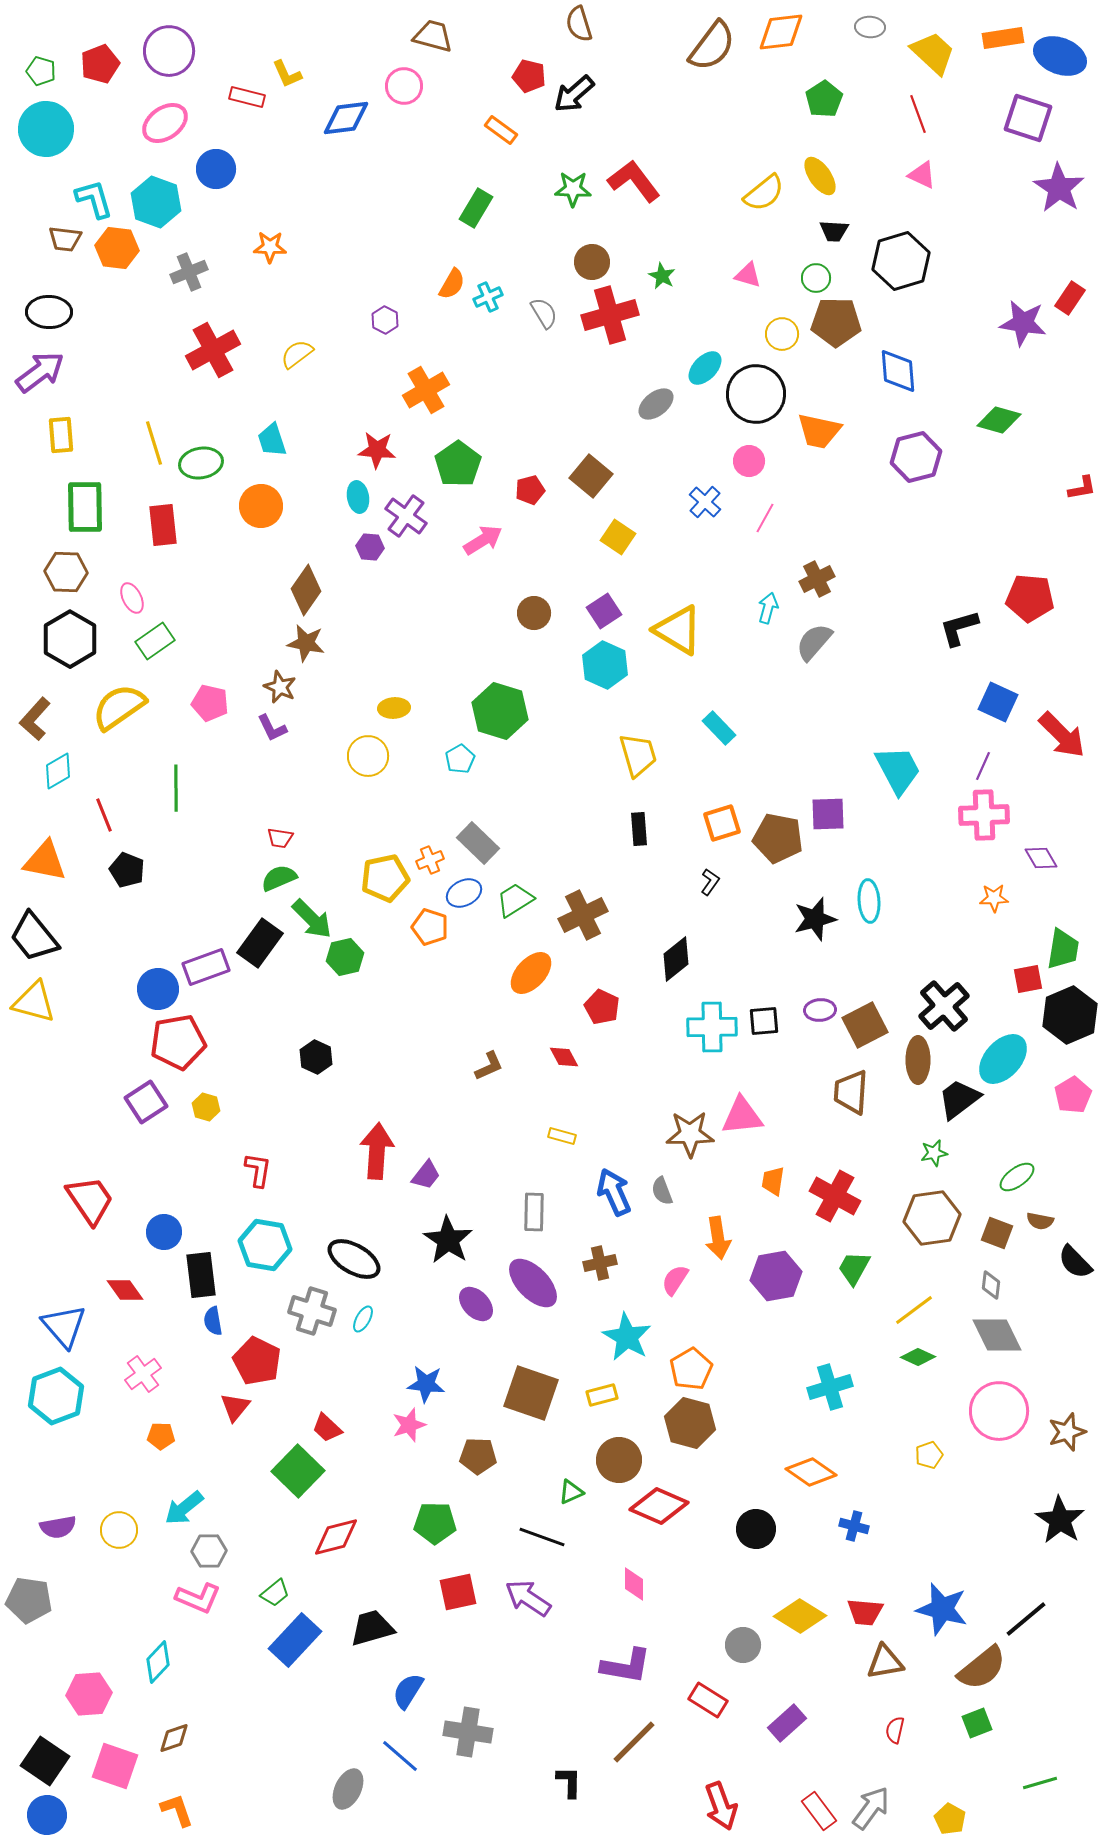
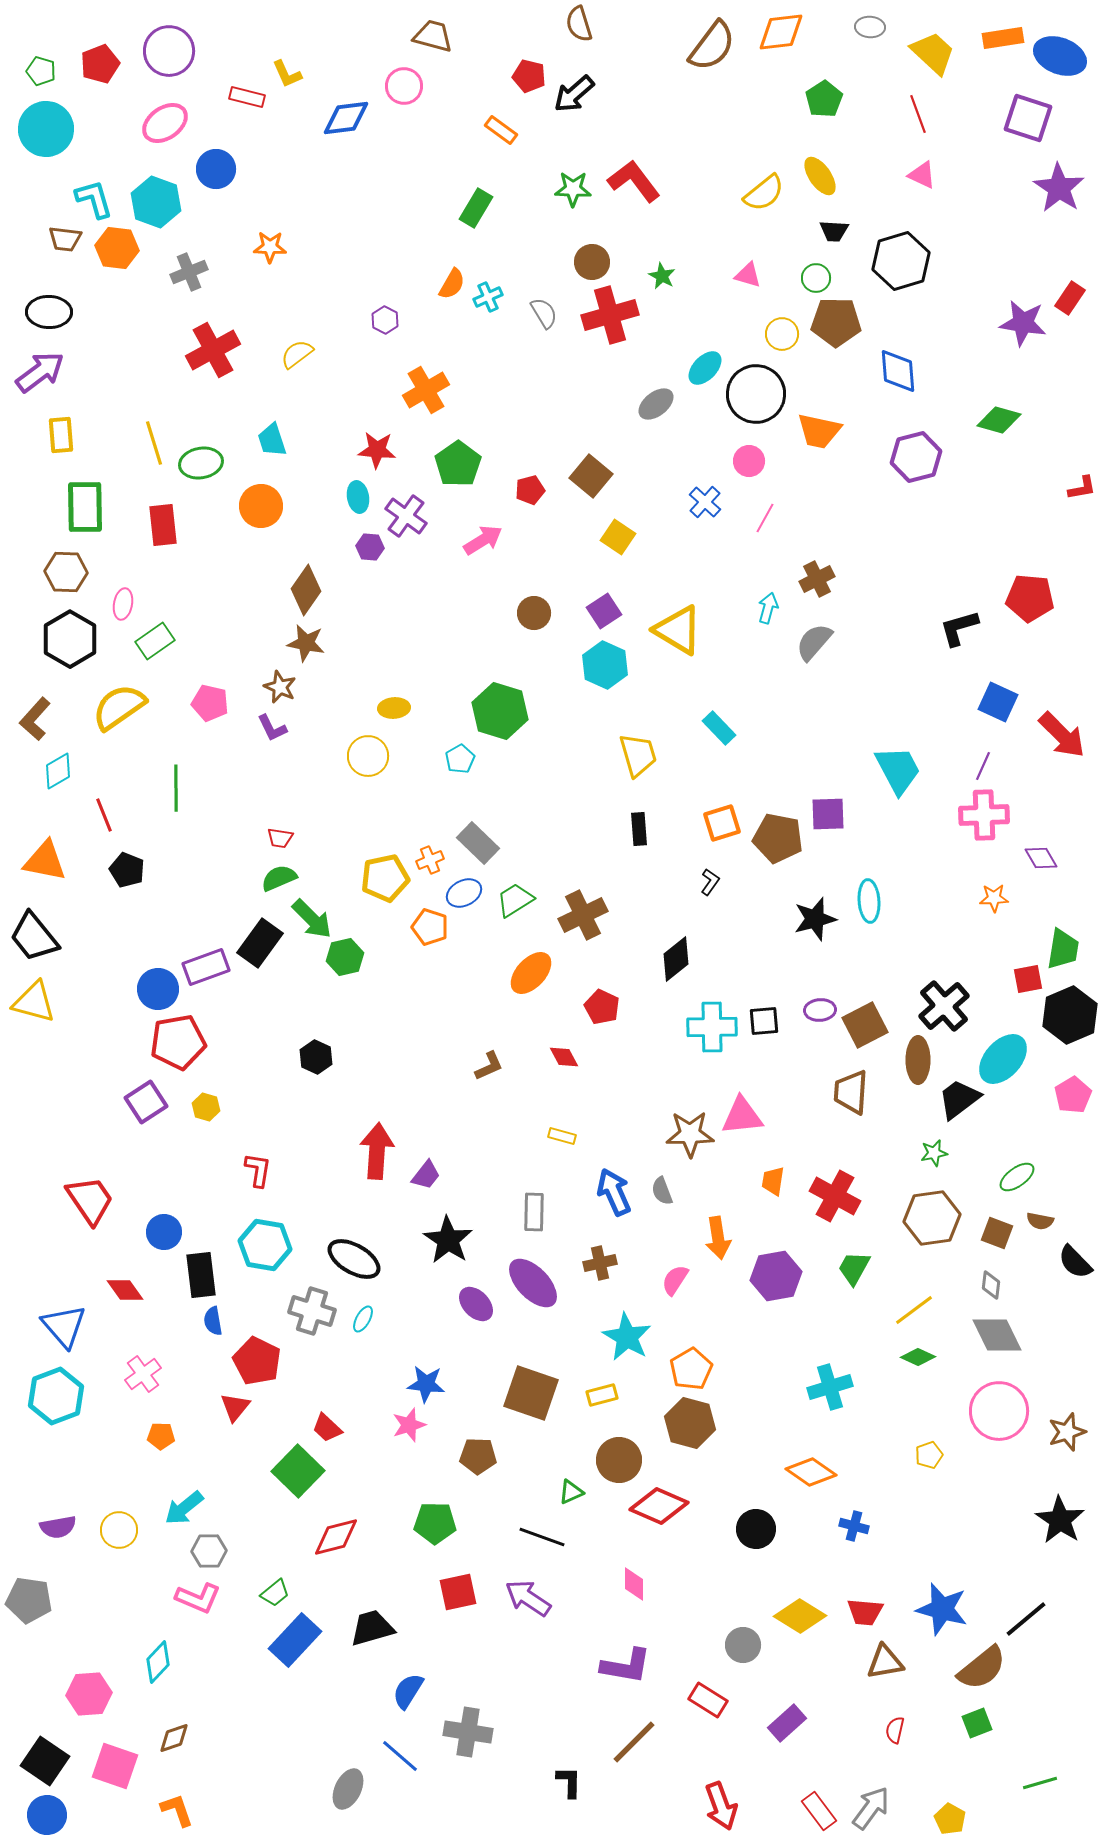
pink ellipse at (132, 598): moved 9 px left, 6 px down; rotated 36 degrees clockwise
